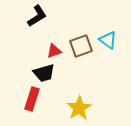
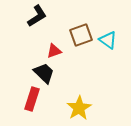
brown square: moved 11 px up
black trapezoid: rotated 120 degrees counterclockwise
